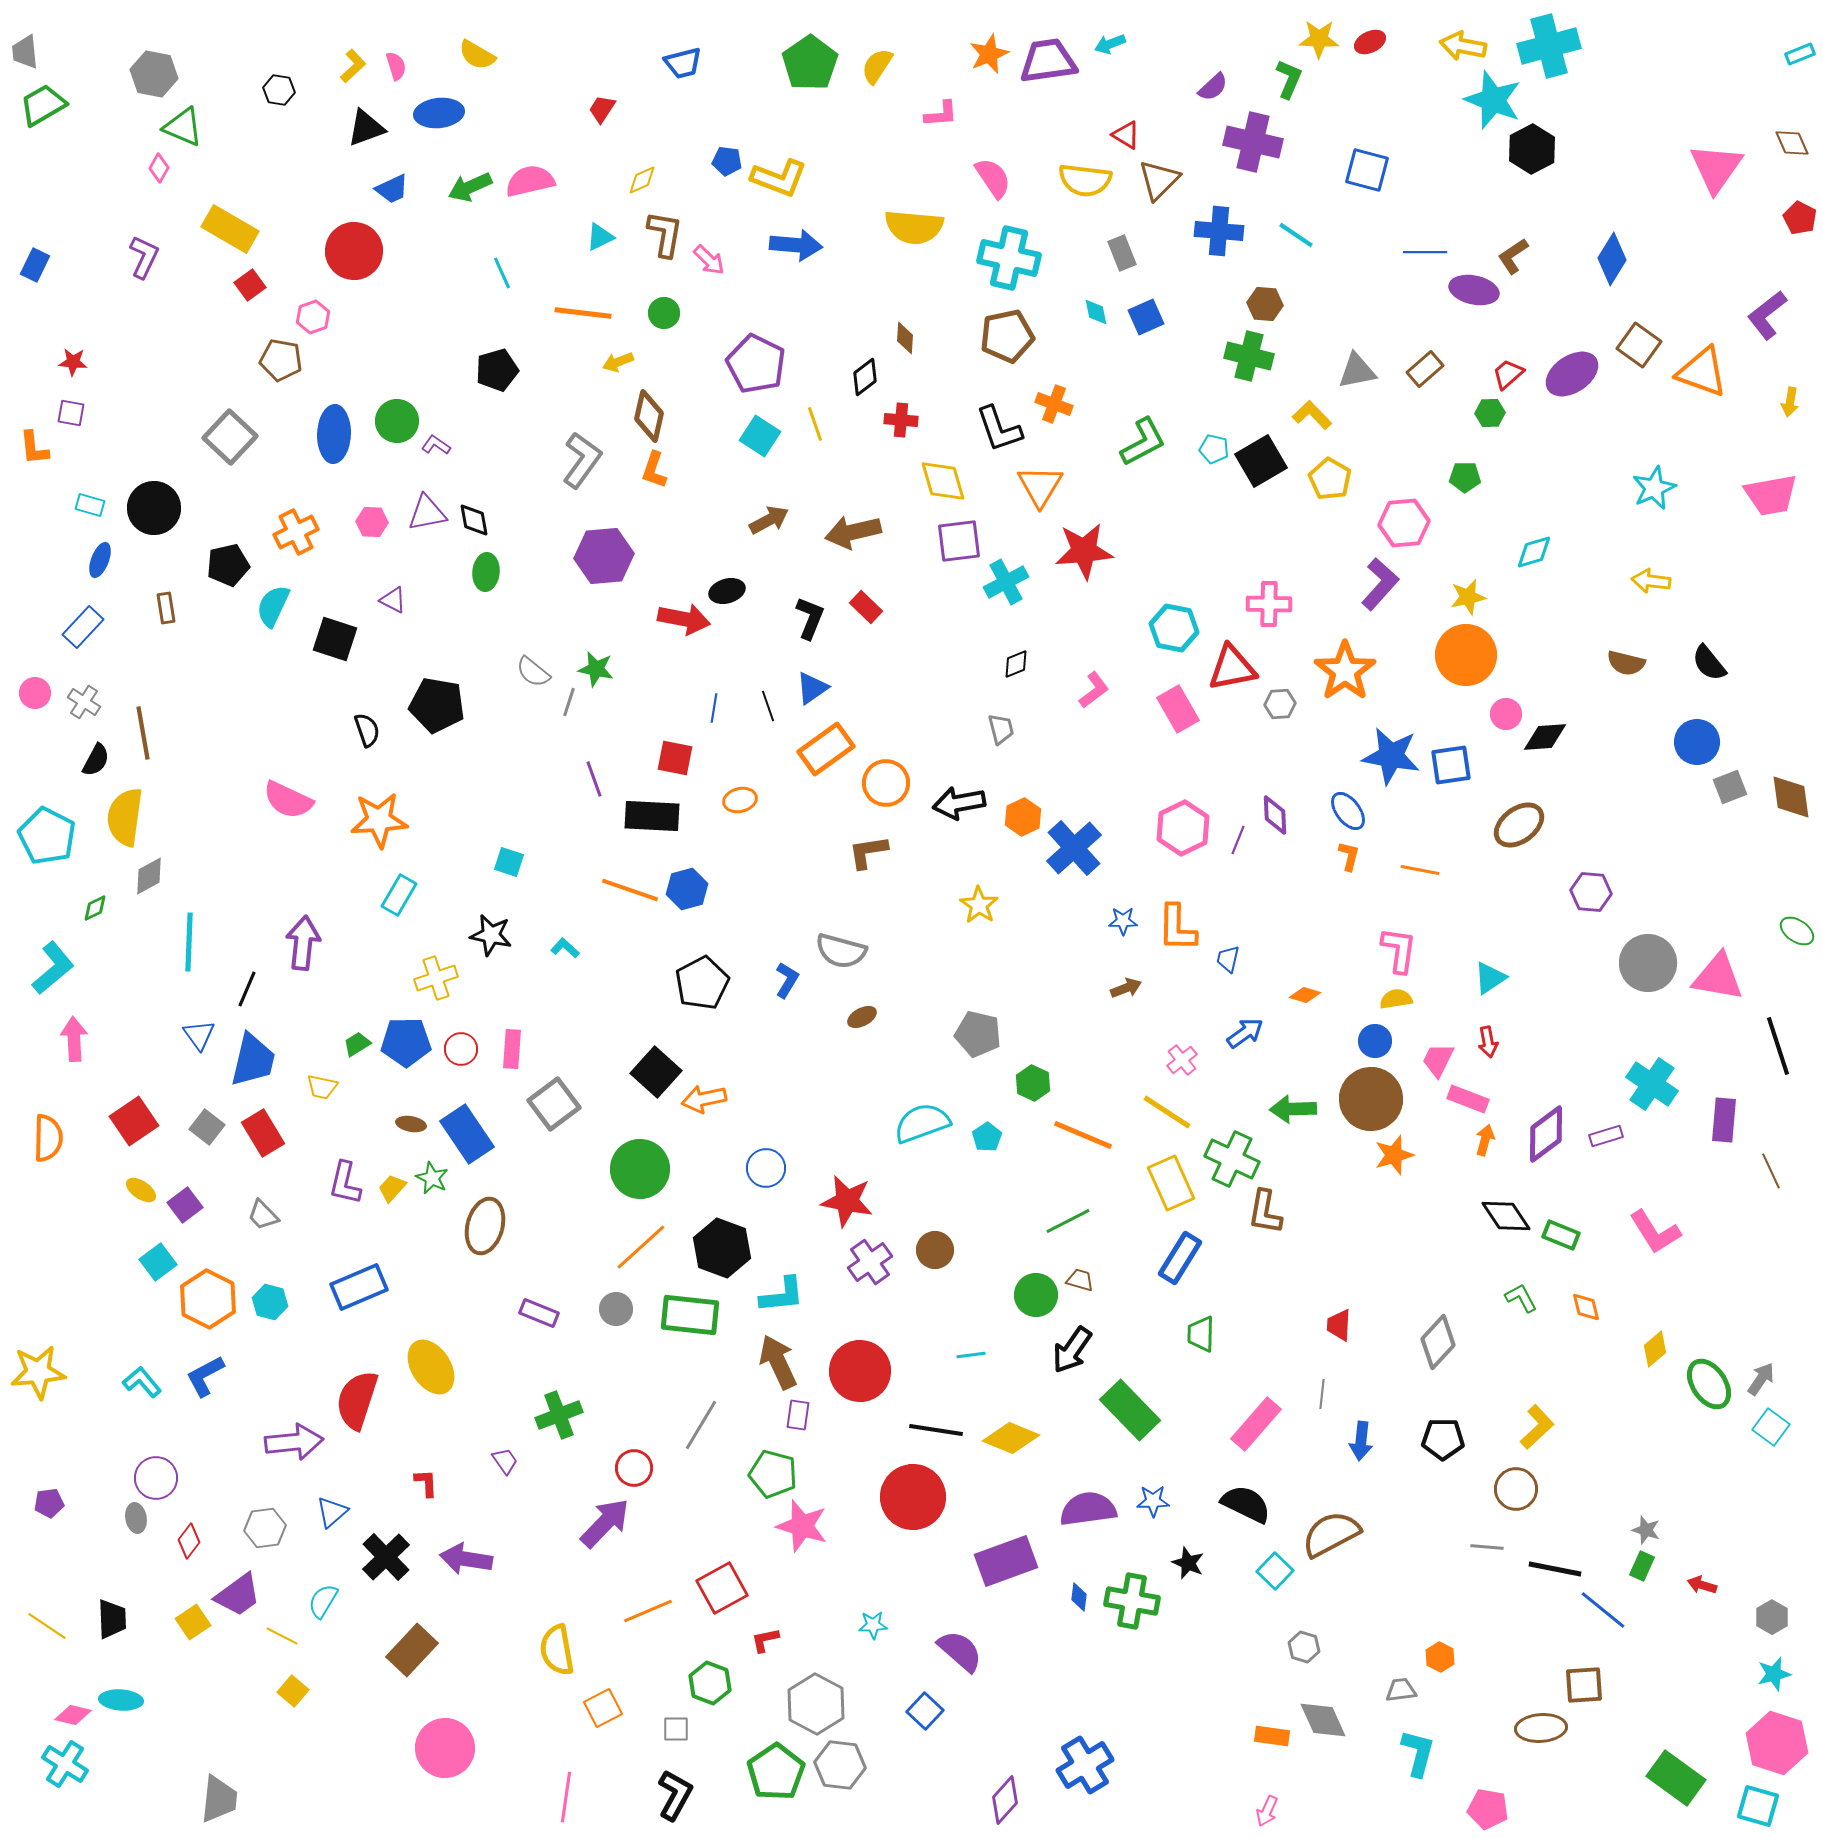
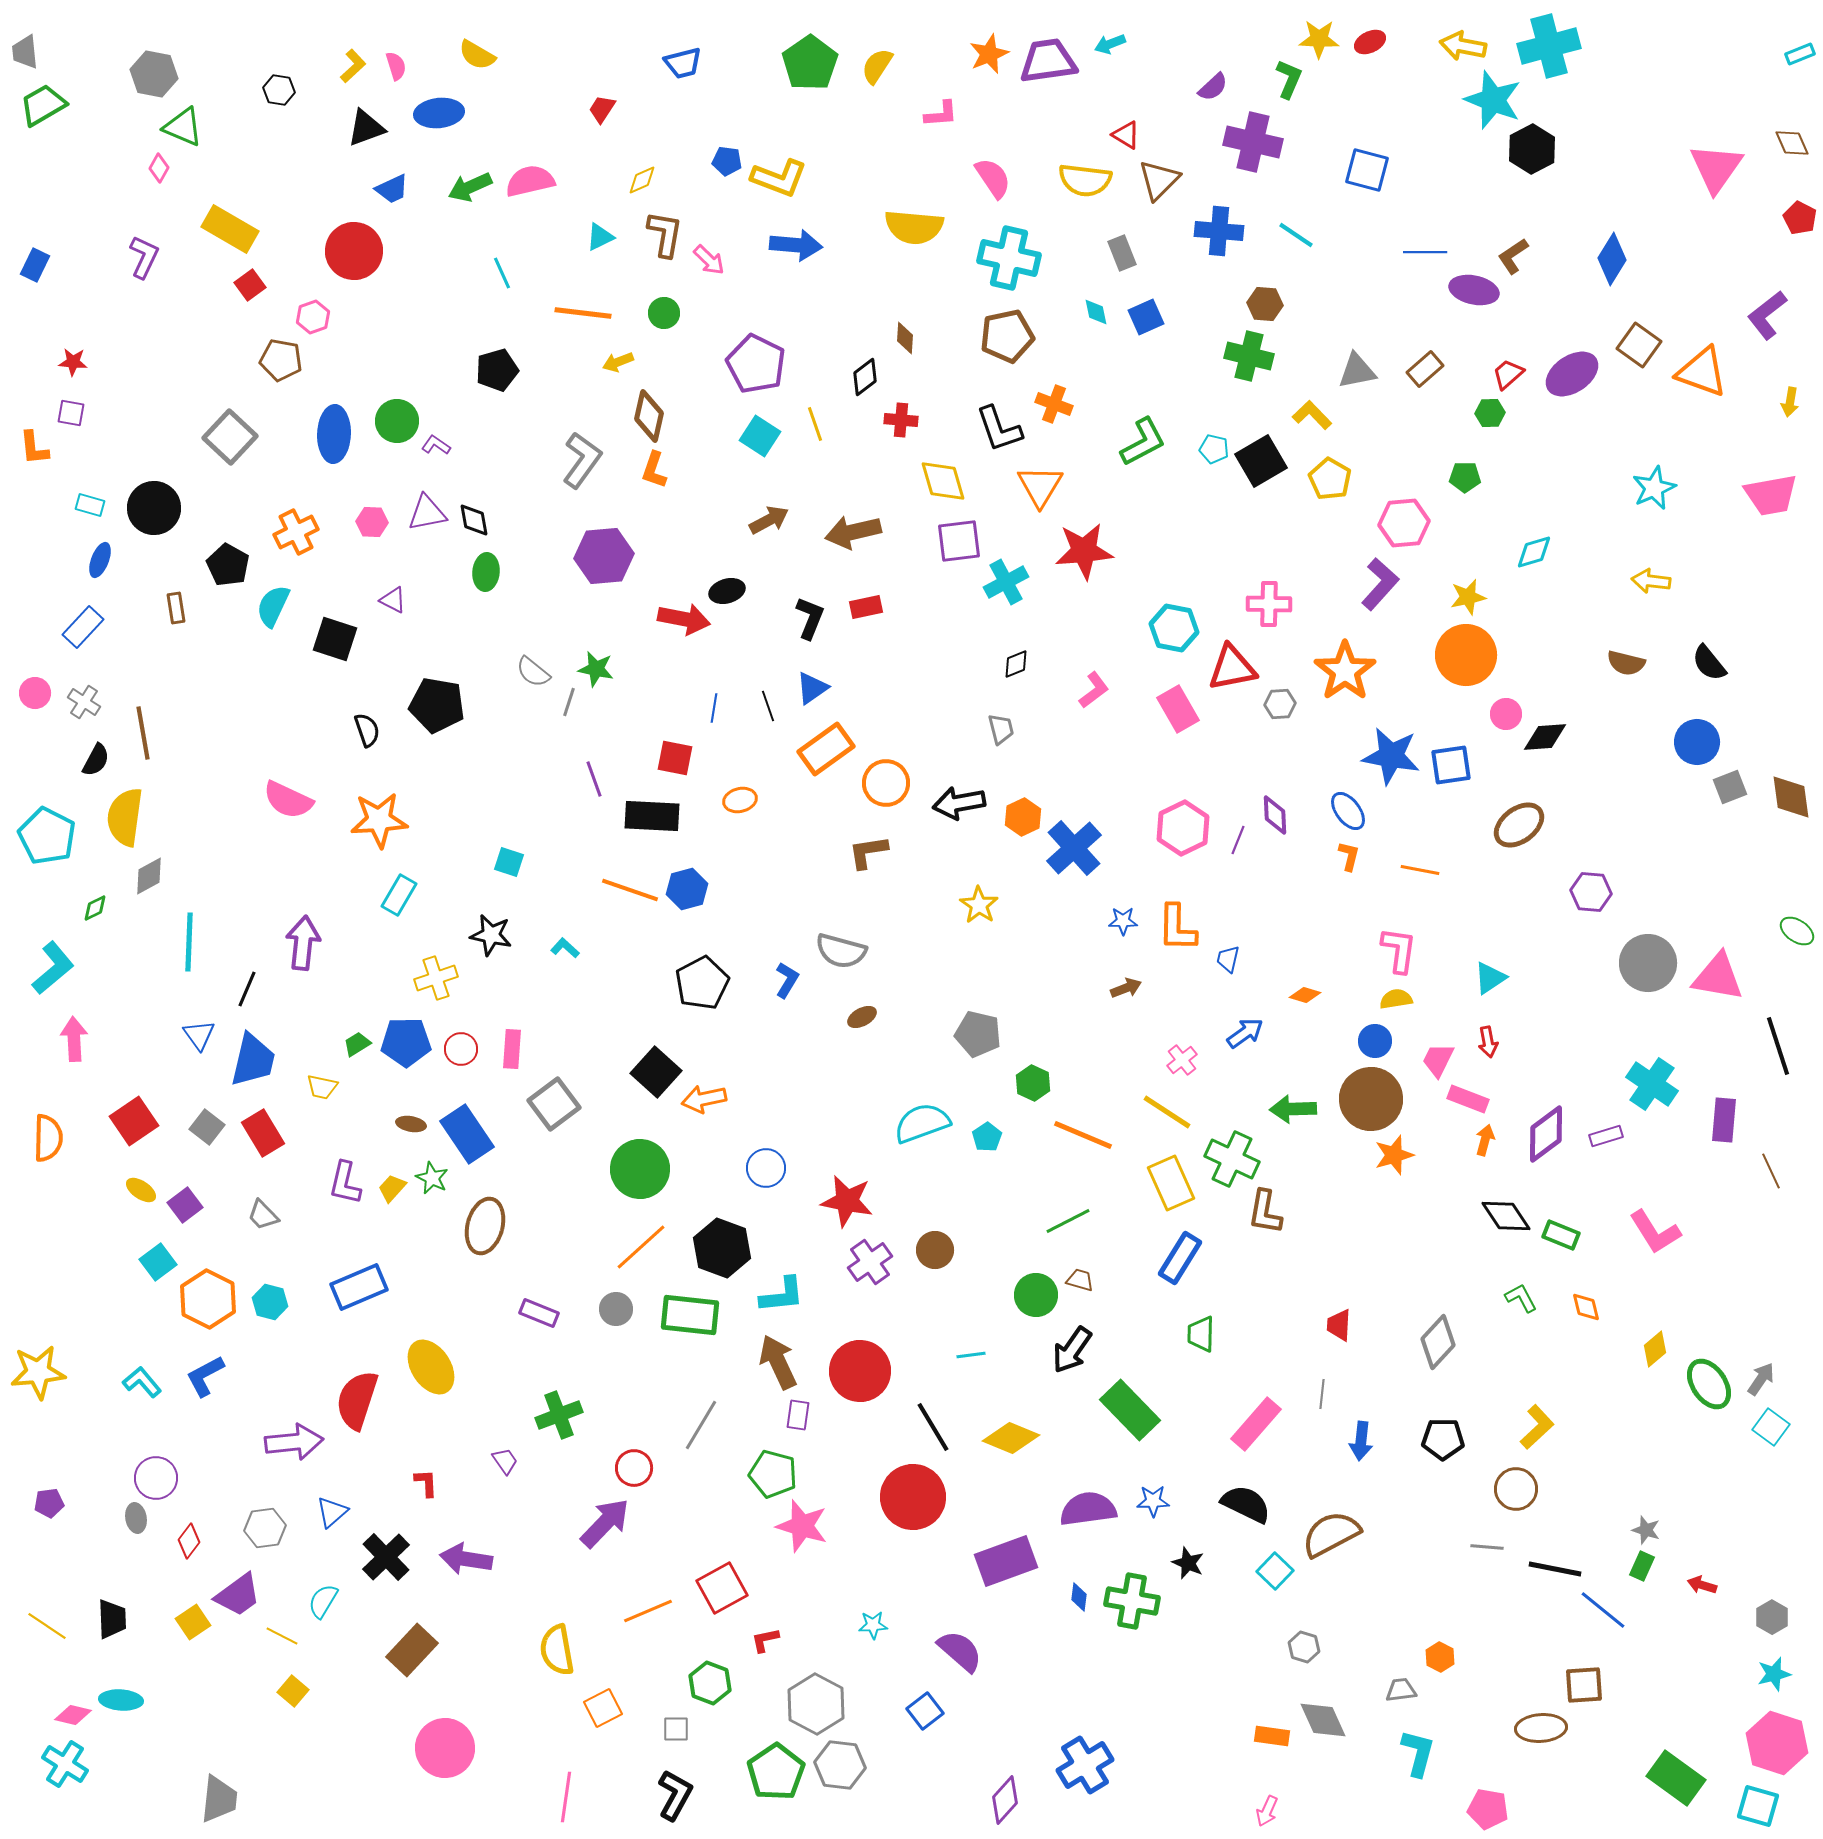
black pentagon at (228, 565): rotated 30 degrees counterclockwise
red rectangle at (866, 607): rotated 56 degrees counterclockwise
brown rectangle at (166, 608): moved 10 px right
black line at (936, 1430): moved 3 px left, 3 px up; rotated 50 degrees clockwise
blue square at (925, 1711): rotated 9 degrees clockwise
